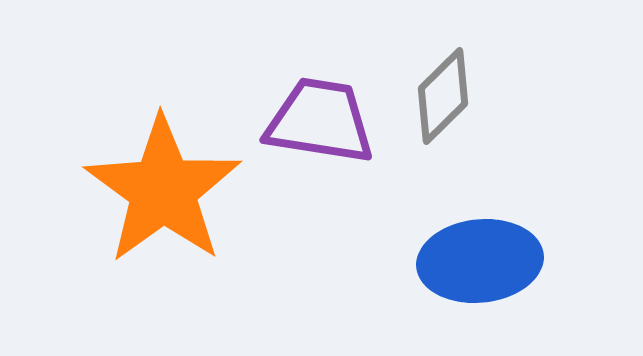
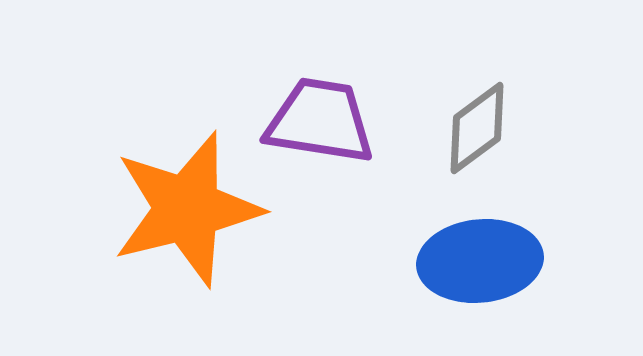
gray diamond: moved 34 px right, 32 px down; rotated 8 degrees clockwise
orange star: moved 24 px right, 19 px down; rotated 22 degrees clockwise
